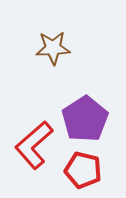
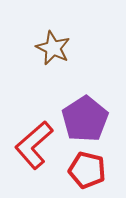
brown star: rotated 28 degrees clockwise
red pentagon: moved 4 px right
